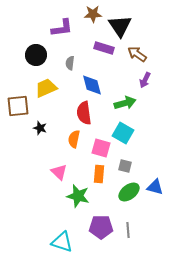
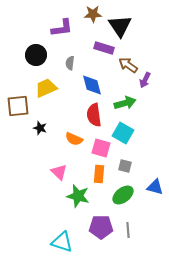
brown arrow: moved 9 px left, 11 px down
red semicircle: moved 10 px right, 2 px down
orange semicircle: rotated 78 degrees counterclockwise
green ellipse: moved 6 px left, 3 px down
